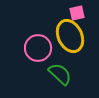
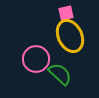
pink square: moved 11 px left
pink circle: moved 2 px left, 11 px down
